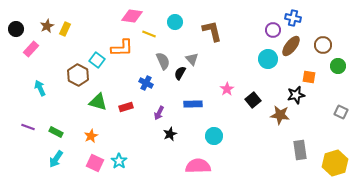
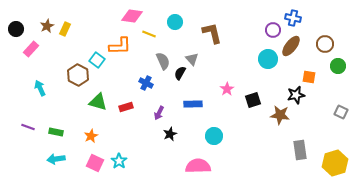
brown L-shape at (212, 31): moved 2 px down
brown circle at (323, 45): moved 2 px right, 1 px up
orange L-shape at (122, 48): moved 2 px left, 2 px up
black square at (253, 100): rotated 21 degrees clockwise
green rectangle at (56, 132): rotated 16 degrees counterclockwise
cyan arrow at (56, 159): rotated 48 degrees clockwise
